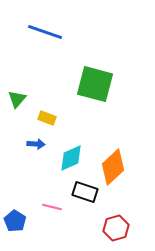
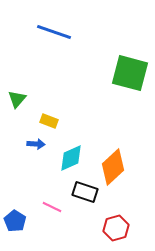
blue line: moved 9 px right
green square: moved 35 px right, 11 px up
yellow rectangle: moved 2 px right, 3 px down
pink line: rotated 12 degrees clockwise
